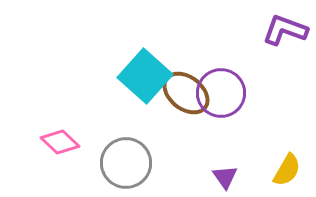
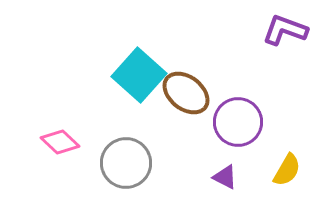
cyan square: moved 6 px left, 1 px up
purple circle: moved 17 px right, 29 px down
purple triangle: rotated 28 degrees counterclockwise
